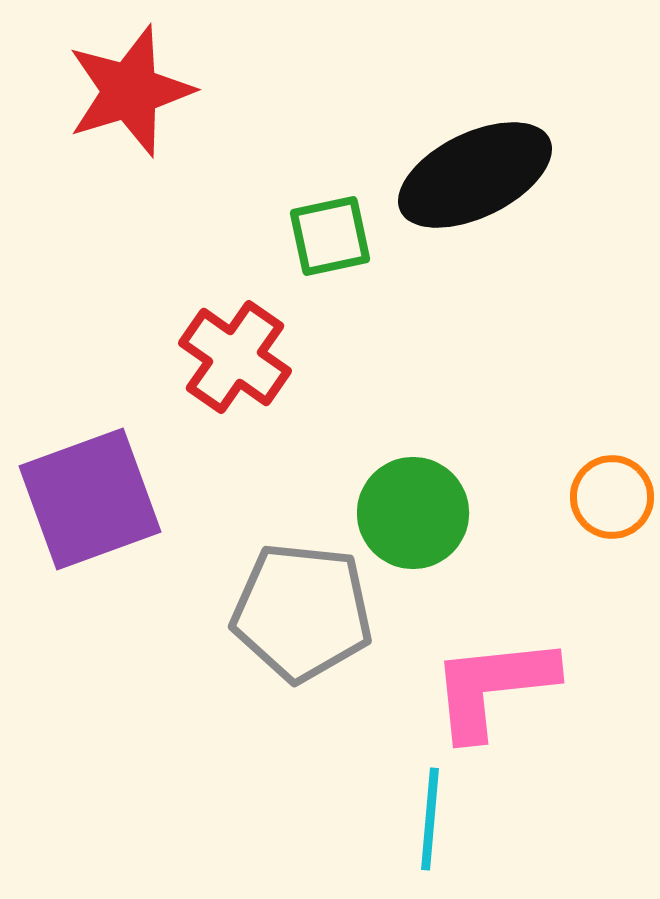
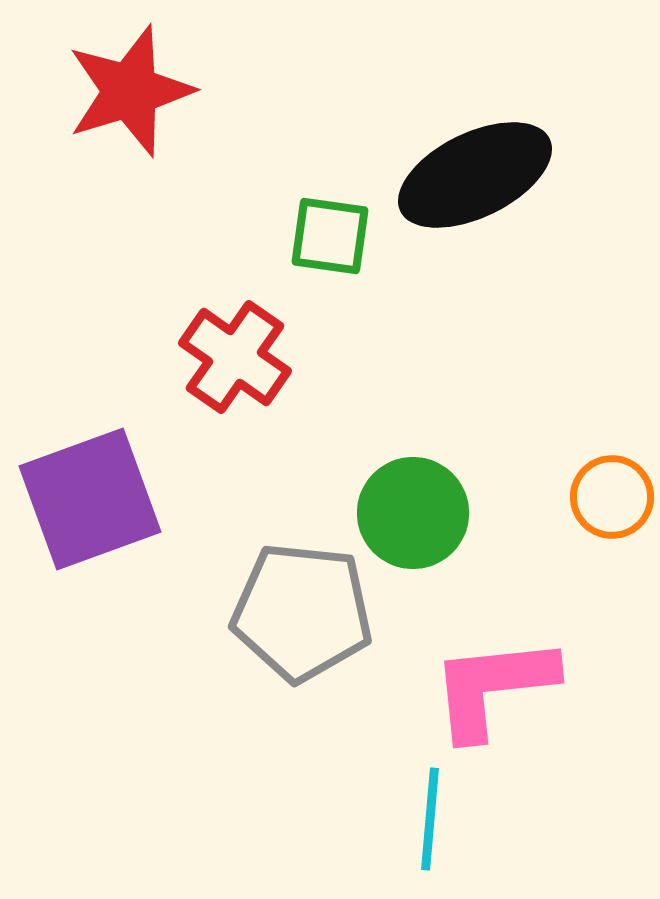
green square: rotated 20 degrees clockwise
